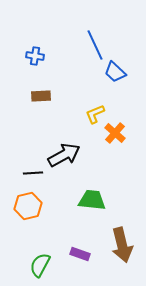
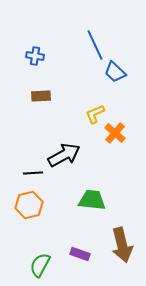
orange hexagon: moved 1 px right, 1 px up
